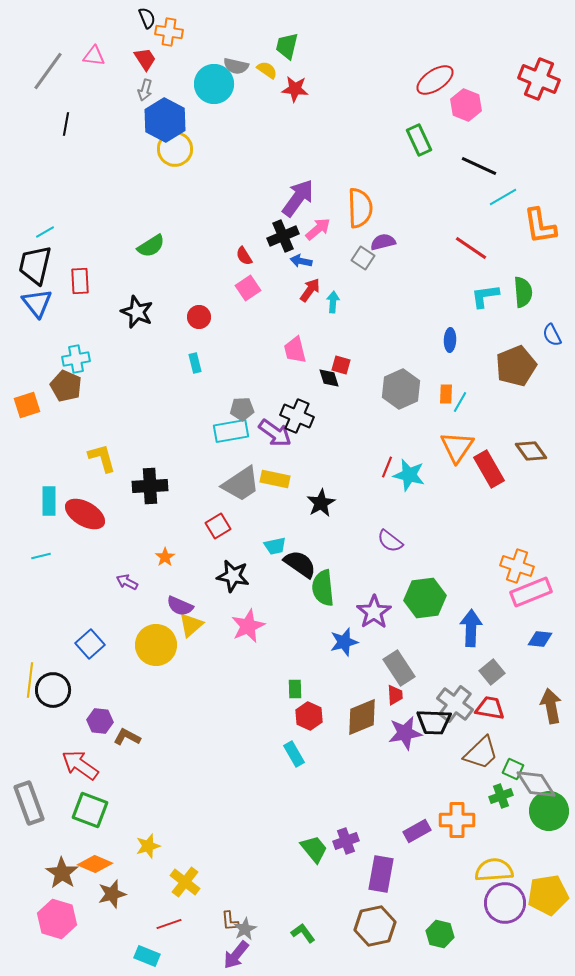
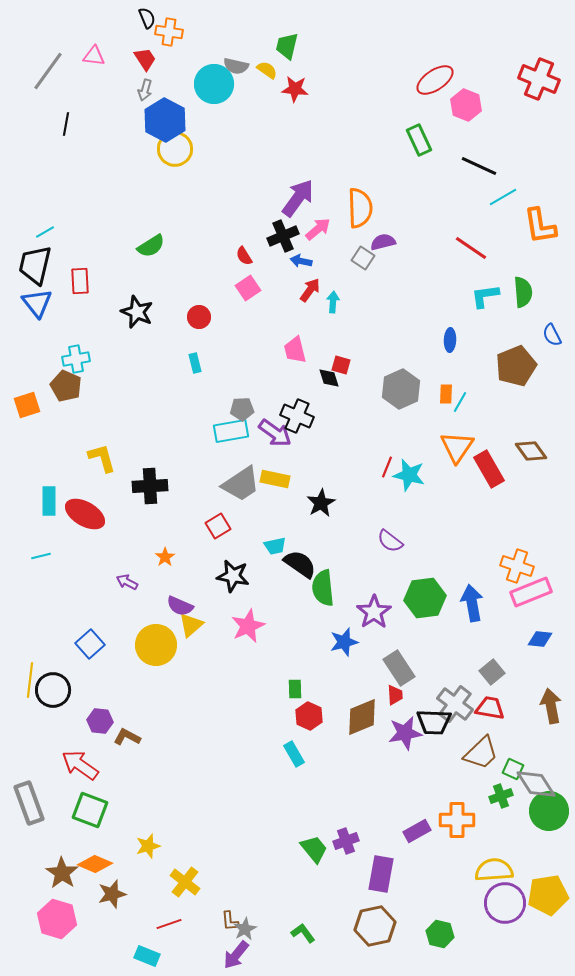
blue arrow at (471, 628): moved 1 px right, 25 px up; rotated 12 degrees counterclockwise
